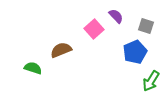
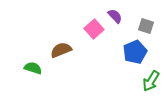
purple semicircle: moved 1 px left
